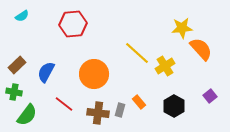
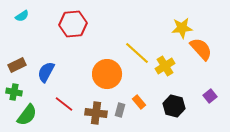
brown rectangle: rotated 18 degrees clockwise
orange circle: moved 13 px right
black hexagon: rotated 15 degrees counterclockwise
brown cross: moved 2 px left
